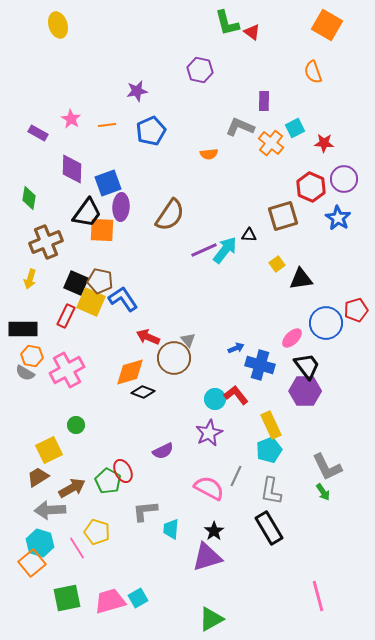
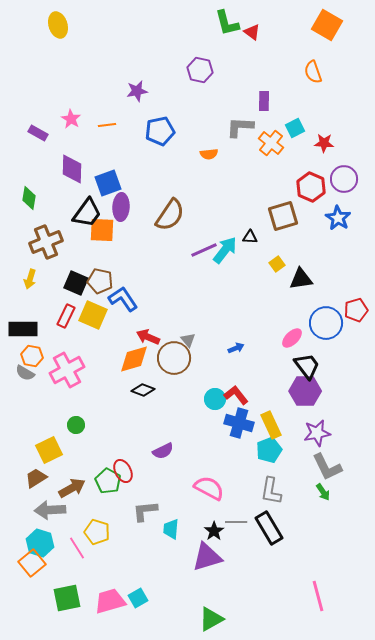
gray L-shape at (240, 127): rotated 20 degrees counterclockwise
blue pentagon at (151, 131): moved 9 px right; rotated 12 degrees clockwise
black triangle at (249, 235): moved 1 px right, 2 px down
yellow square at (91, 302): moved 2 px right, 13 px down
blue cross at (260, 365): moved 21 px left, 58 px down
orange diamond at (130, 372): moved 4 px right, 13 px up
black diamond at (143, 392): moved 2 px up
purple star at (209, 433): moved 108 px right; rotated 16 degrees clockwise
gray line at (236, 476): moved 46 px down; rotated 65 degrees clockwise
brown trapezoid at (38, 477): moved 2 px left, 1 px down
